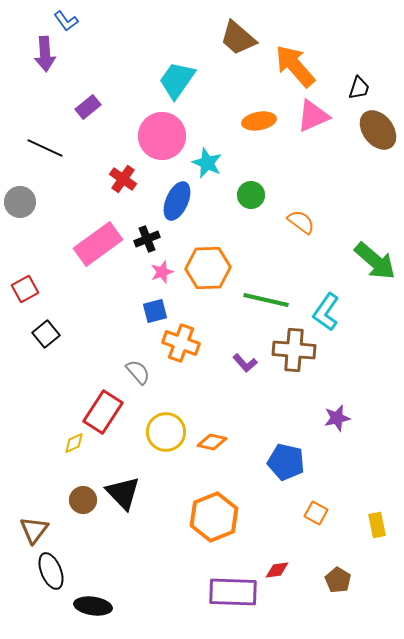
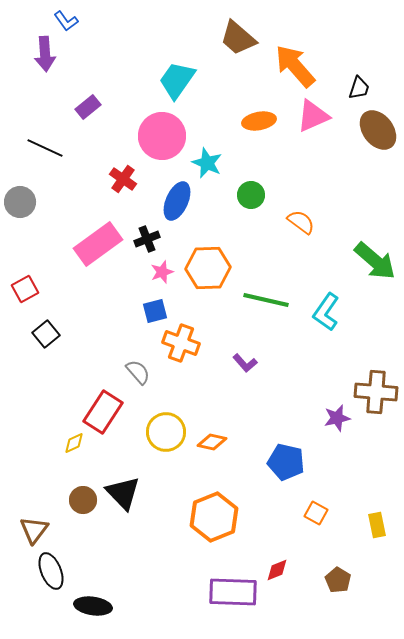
brown cross at (294, 350): moved 82 px right, 42 px down
red diamond at (277, 570): rotated 15 degrees counterclockwise
